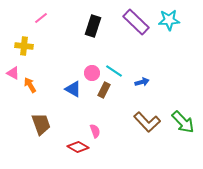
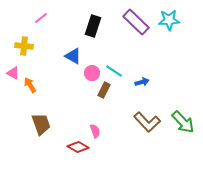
blue triangle: moved 33 px up
